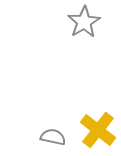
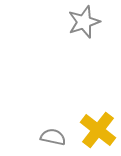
gray star: rotated 12 degrees clockwise
